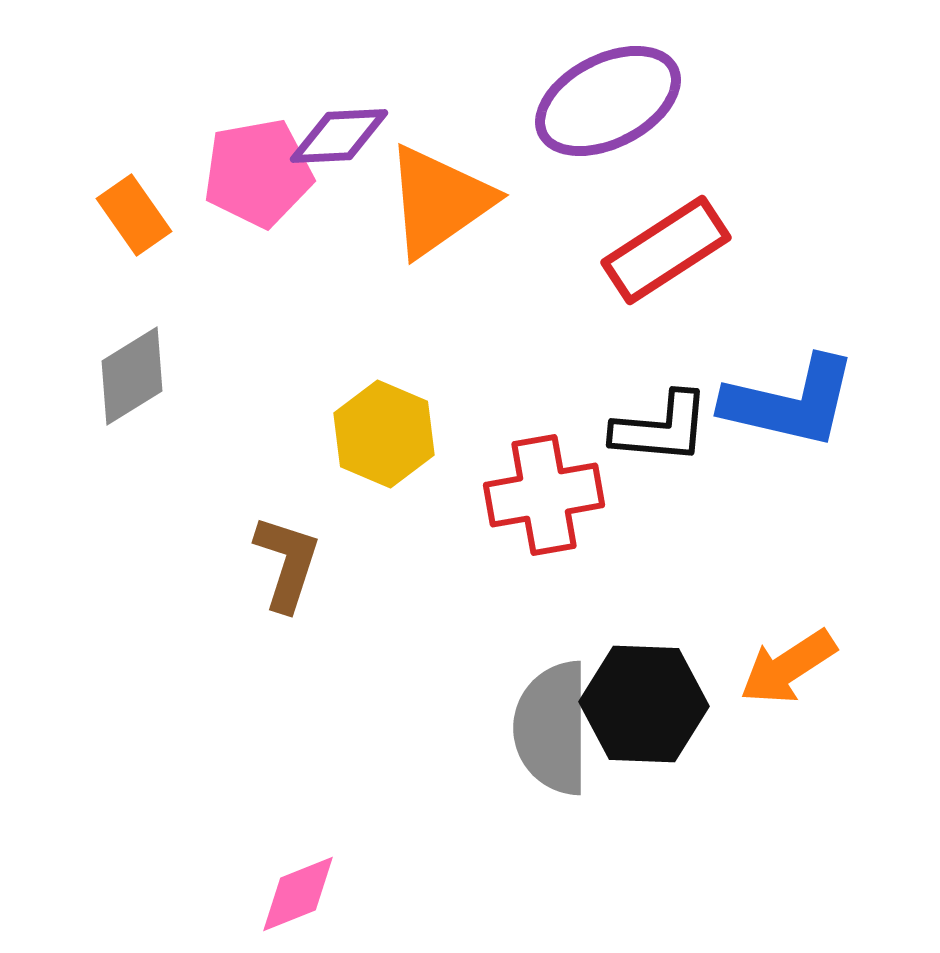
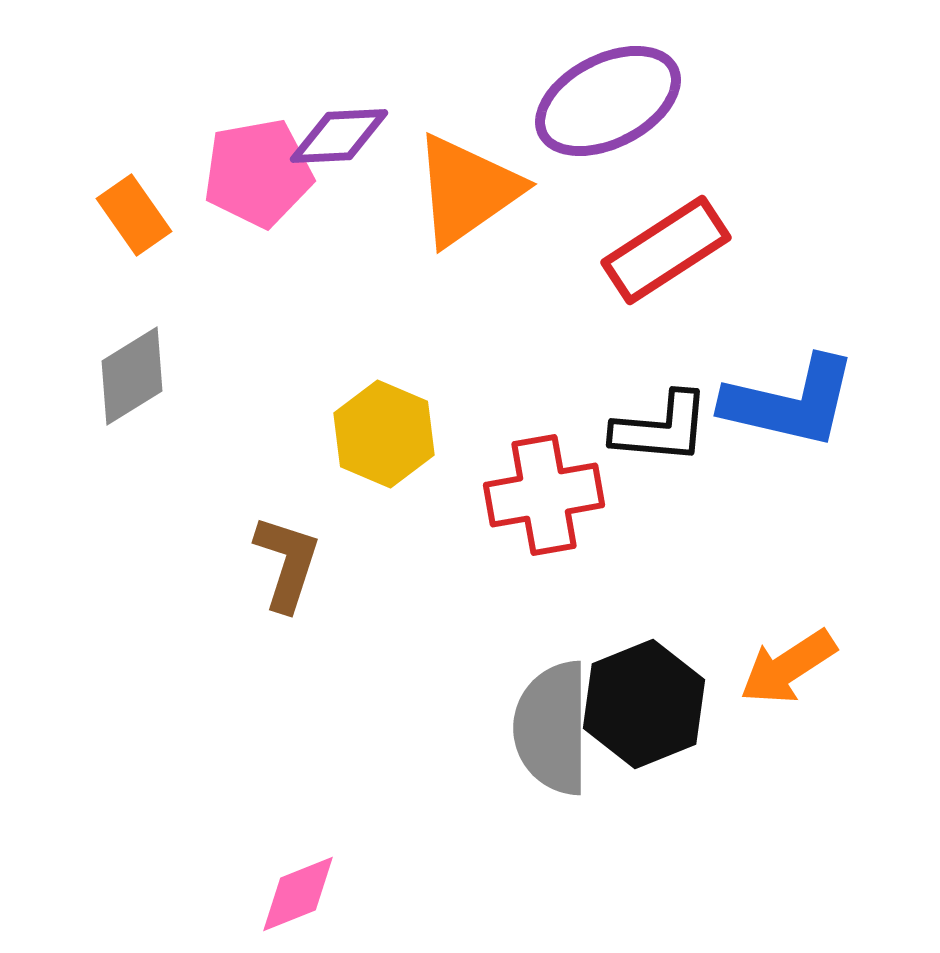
orange triangle: moved 28 px right, 11 px up
black hexagon: rotated 24 degrees counterclockwise
